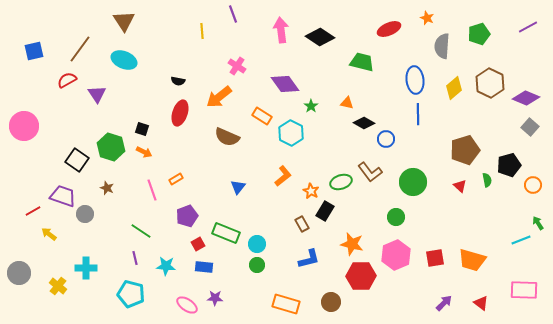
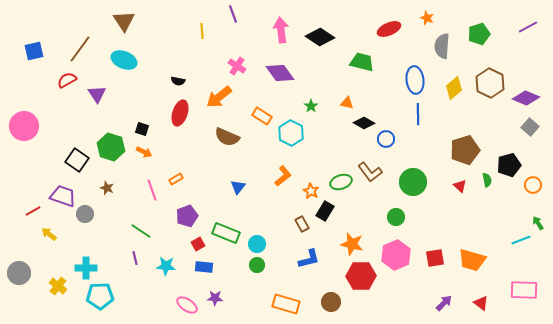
purple diamond at (285, 84): moved 5 px left, 11 px up
cyan pentagon at (131, 294): moved 31 px left, 2 px down; rotated 16 degrees counterclockwise
